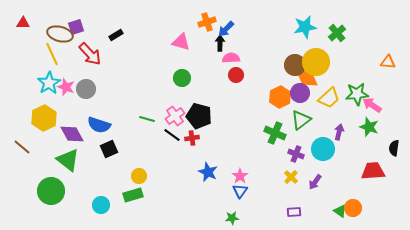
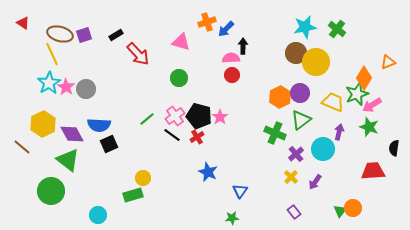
red triangle at (23, 23): rotated 32 degrees clockwise
purple square at (76, 27): moved 8 px right, 8 px down
green cross at (337, 33): moved 4 px up; rotated 12 degrees counterclockwise
black arrow at (220, 43): moved 23 px right, 3 px down
red arrow at (90, 54): moved 48 px right
orange triangle at (388, 62): rotated 28 degrees counterclockwise
brown circle at (295, 65): moved 1 px right, 12 px up
red circle at (236, 75): moved 4 px left
green circle at (182, 78): moved 3 px left
orange diamond at (307, 78): moved 57 px right; rotated 55 degrees clockwise
pink star at (66, 87): rotated 12 degrees clockwise
green star at (357, 94): rotated 15 degrees counterclockwise
yellow trapezoid at (329, 98): moved 4 px right, 4 px down; rotated 115 degrees counterclockwise
pink arrow at (372, 105): rotated 66 degrees counterclockwise
yellow hexagon at (44, 118): moved 1 px left, 6 px down
green line at (147, 119): rotated 56 degrees counterclockwise
blue semicircle at (99, 125): rotated 15 degrees counterclockwise
red cross at (192, 138): moved 5 px right, 1 px up; rotated 24 degrees counterclockwise
black square at (109, 149): moved 5 px up
purple cross at (296, 154): rotated 28 degrees clockwise
yellow circle at (139, 176): moved 4 px right, 2 px down
pink star at (240, 176): moved 20 px left, 59 px up
cyan circle at (101, 205): moved 3 px left, 10 px down
green triangle at (340, 211): rotated 32 degrees clockwise
purple rectangle at (294, 212): rotated 56 degrees clockwise
